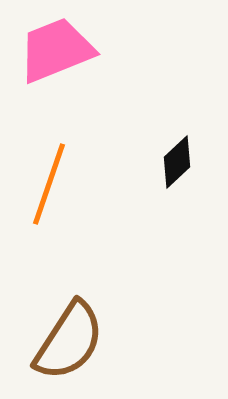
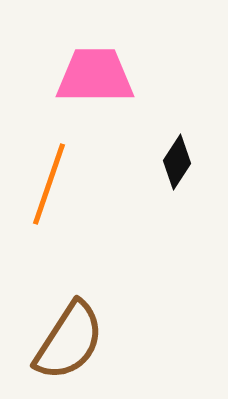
pink trapezoid: moved 39 px right, 26 px down; rotated 22 degrees clockwise
black diamond: rotated 14 degrees counterclockwise
